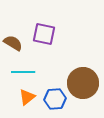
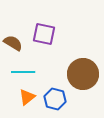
brown circle: moved 9 px up
blue hexagon: rotated 20 degrees clockwise
